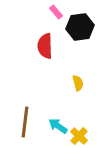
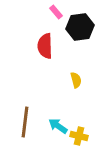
yellow semicircle: moved 2 px left, 3 px up
yellow cross: rotated 30 degrees counterclockwise
